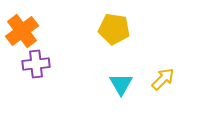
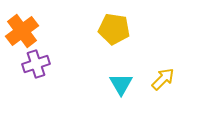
purple cross: rotated 12 degrees counterclockwise
